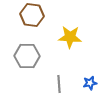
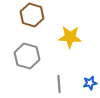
brown hexagon: rotated 10 degrees clockwise
gray hexagon: rotated 15 degrees clockwise
